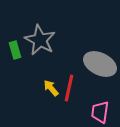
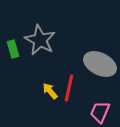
green rectangle: moved 2 px left, 1 px up
yellow arrow: moved 1 px left, 3 px down
pink trapezoid: rotated 15 degrees clockwise
